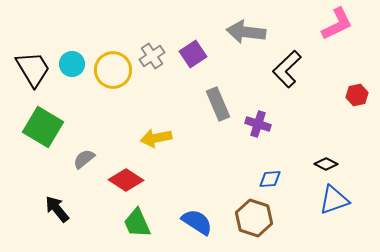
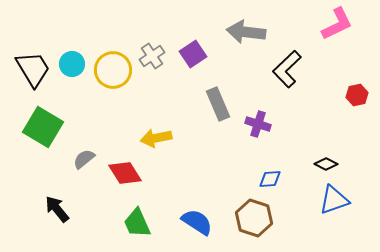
red diamond: moved 1 px left, 7 px up; rotated 24 degrees clockwise
